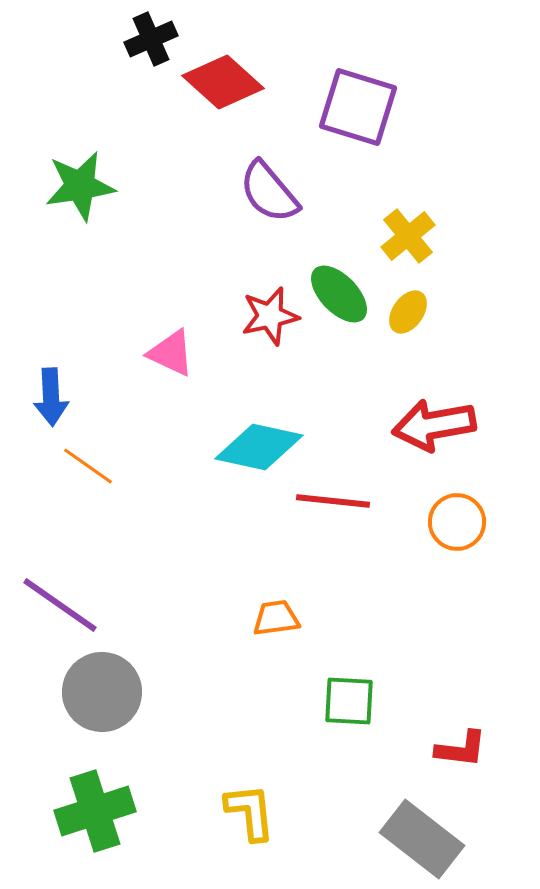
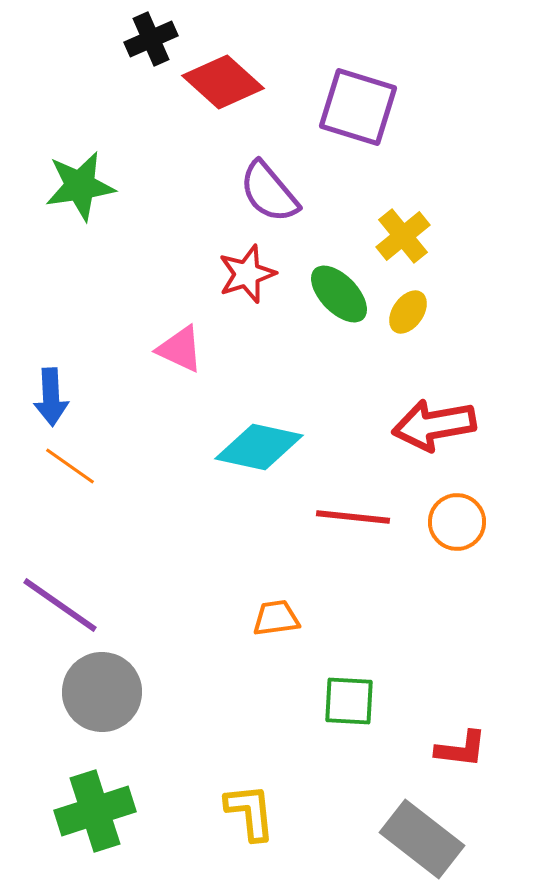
yellow cross: moved 5 px left
red star: moved 23 px left, 42 px up; rotated 6 degrees counterclockwise
pink triangle: moved 9 px right, 4 px up
orange line: moved 18 px left
red line: moved 20 px right, 16 px down
